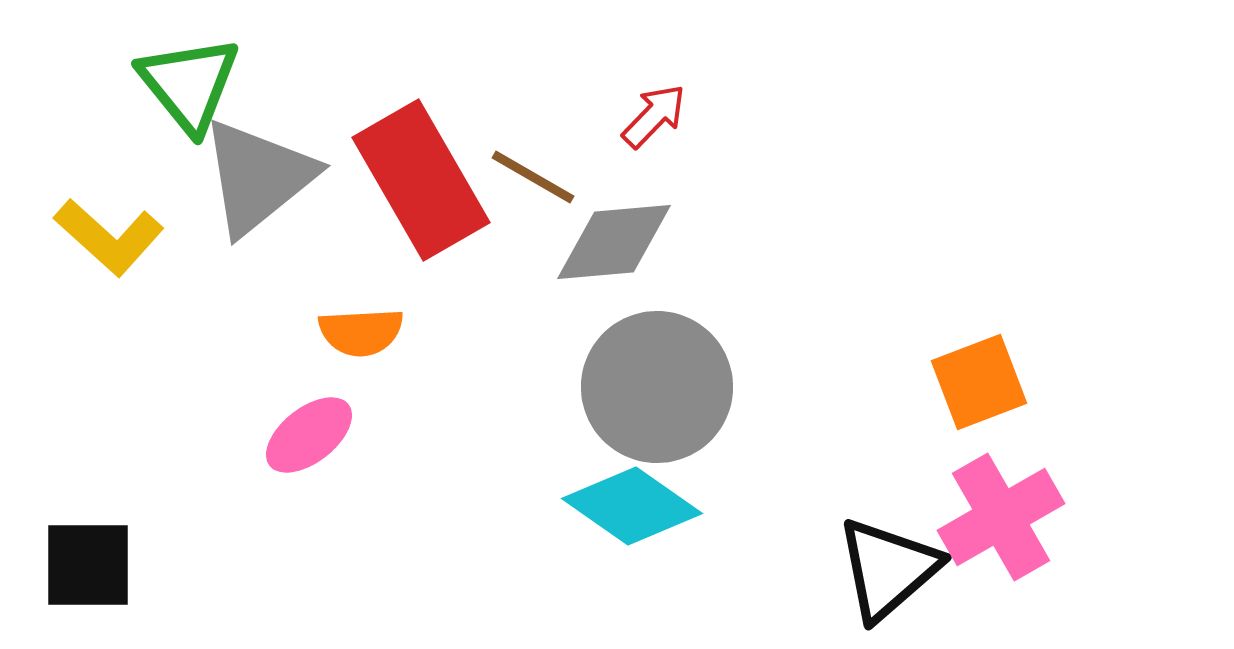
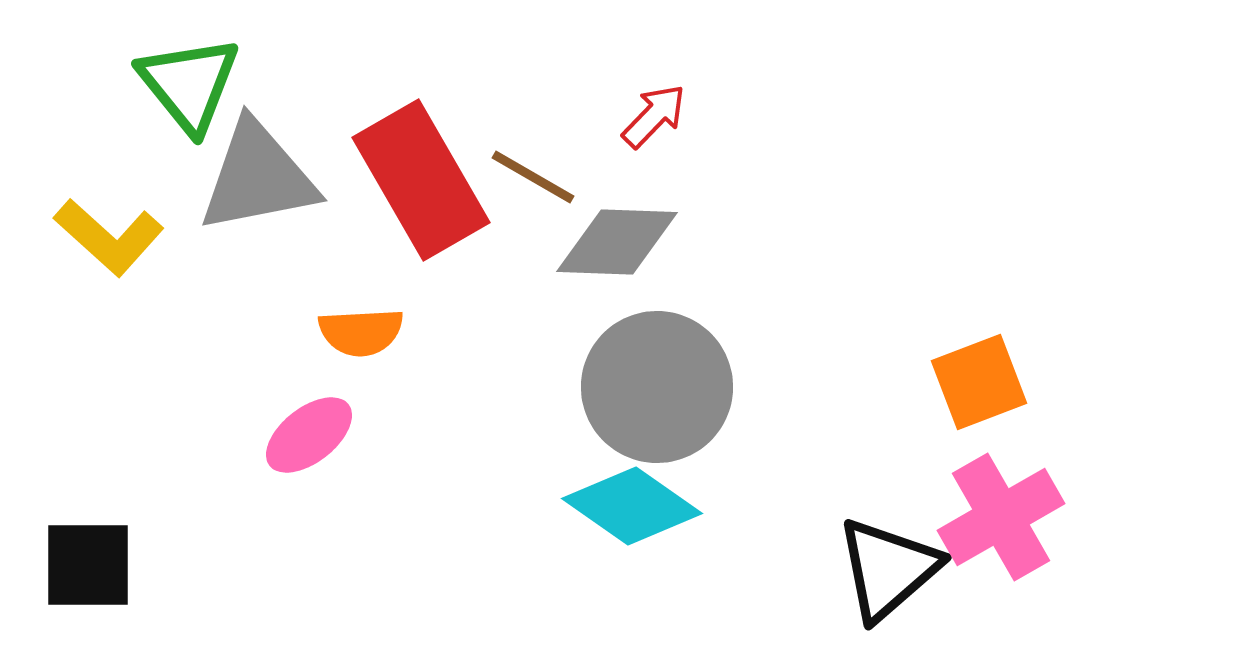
gray triangle: rotated 28 degrees clockwise
gray diamond: moved 3 px right; rotated 7 degrees clockwise
